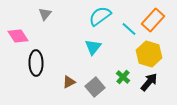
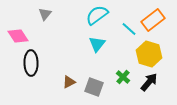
cyan semicircle: moved 3 px left, 1 px up
orange rectangle: rotated 10 degrees clockwise
cyan triangle: moved 4 px right, 3 px up
black ellipse: moved 5 px left
gray square: moved 1 px left; rotated 30 degrees counterclockwise
